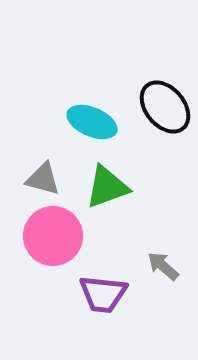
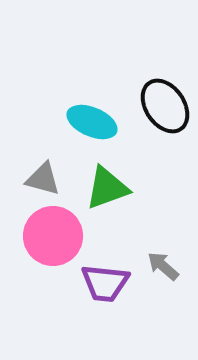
black ellipse: moved 1 px up; rotated 6 degrees clockwise
green triangle: moved 1 px down
purple trapezoid: moved 2 px right, 11 px up
